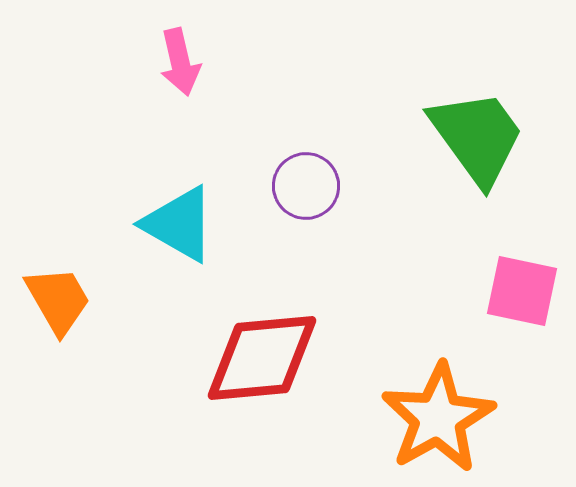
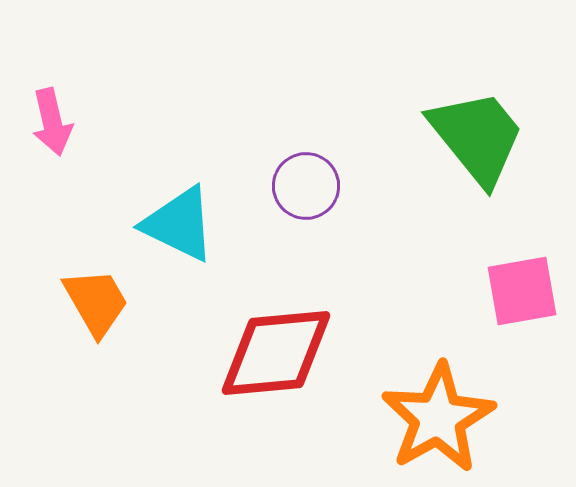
pink arrow: moved 128 px left, 60 px down
green trapezoid: rotated 3 degrees counterclockwise
cyan triangle: rotated 4 degrees counterclockwise
pink square: rotated 22 degrees counterclockwise
orange trapezoid: moved 38 px right, 2 px down
red diamond: moved 14 px right, 5 px up
